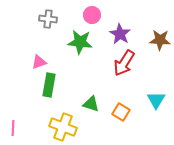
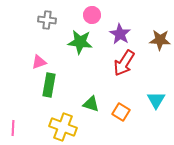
gray cross: moved 1 px left, 1 px down
